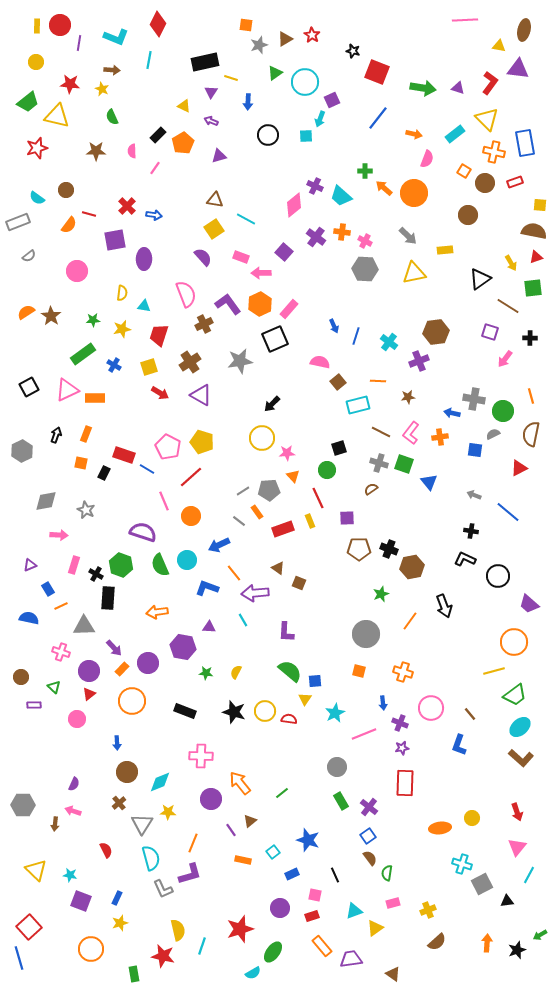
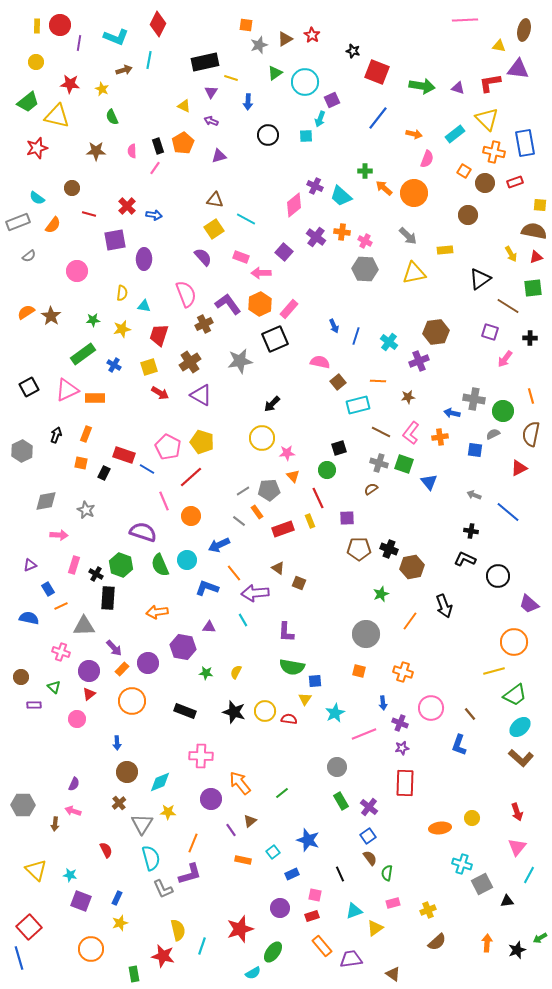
brown arrow at (112, 70): moved 12 px right; rotated 21 degrees counterclockwise
red L-shape at (490, 83): rotated 135 degrees counterclockwise
green arrow at (423, 88): moved 1 px left, 2 px up
black rectangle at (158, 135): moved 11 px down; rotated 63 degrees counterclockwise
brown circle at (66, 190): moved 6 px right, 2 px up
orange semicircle at (69, 225): moved 16 px left
yellow arrow at (511, 263): moved 9 px up
green semicircle at (290, 671): moved 2 px right, 4 px up; rotated 150 degrees clockwise
black line at (335, 875): moved 5 px right, 1 px up
green arrow at (540, 935): moved 3 px down
